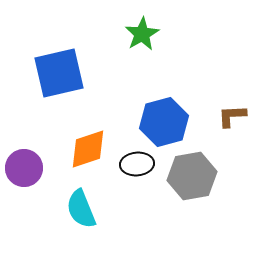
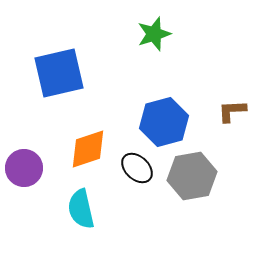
green star: moved 12 px right; rotated 12 degrees clockwise
brown L-shape: moved 5 px up
black ellipse: moved 4 px down; rotated 48 degrees clockwise
cyan semicircle: rotated 9 degrees clockwise
